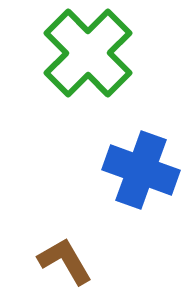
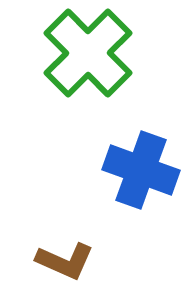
brown L-shape: rotated 144 degrees clockwise
